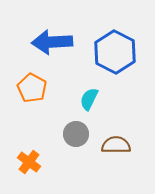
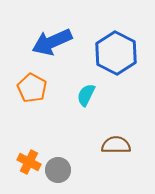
blue arrow: rotated 21 degrees counterclockwise
blue hexagon: moved 1 px right, 1 px down
cyan semicircle: moved 3 px left, 4 px up
gray circle: moved 18 px left, 36 px down
orange cross: rotated 10 degrees counterclockwise
